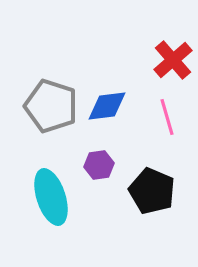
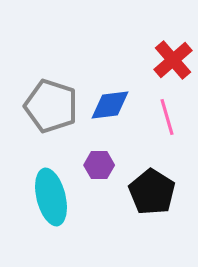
blue diamond: moved 3 px right, 1 px up
purple hexagon: rotated 8 degrees clockwise
black pentagon: moved 1 px down; rotated 9 degrees clockwise
cyan ellipse: rotated 4 degrees clockwise
